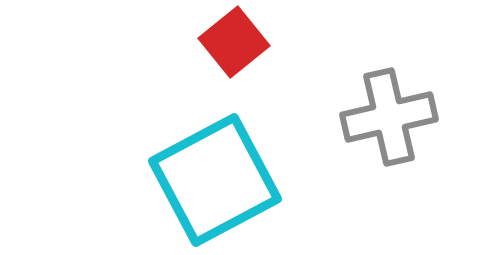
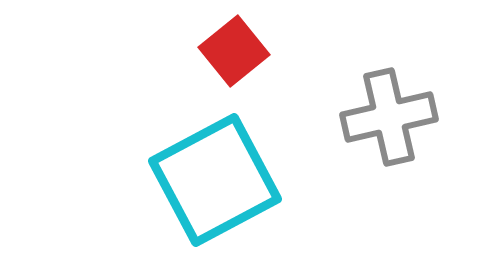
red square: moved 9 px down
